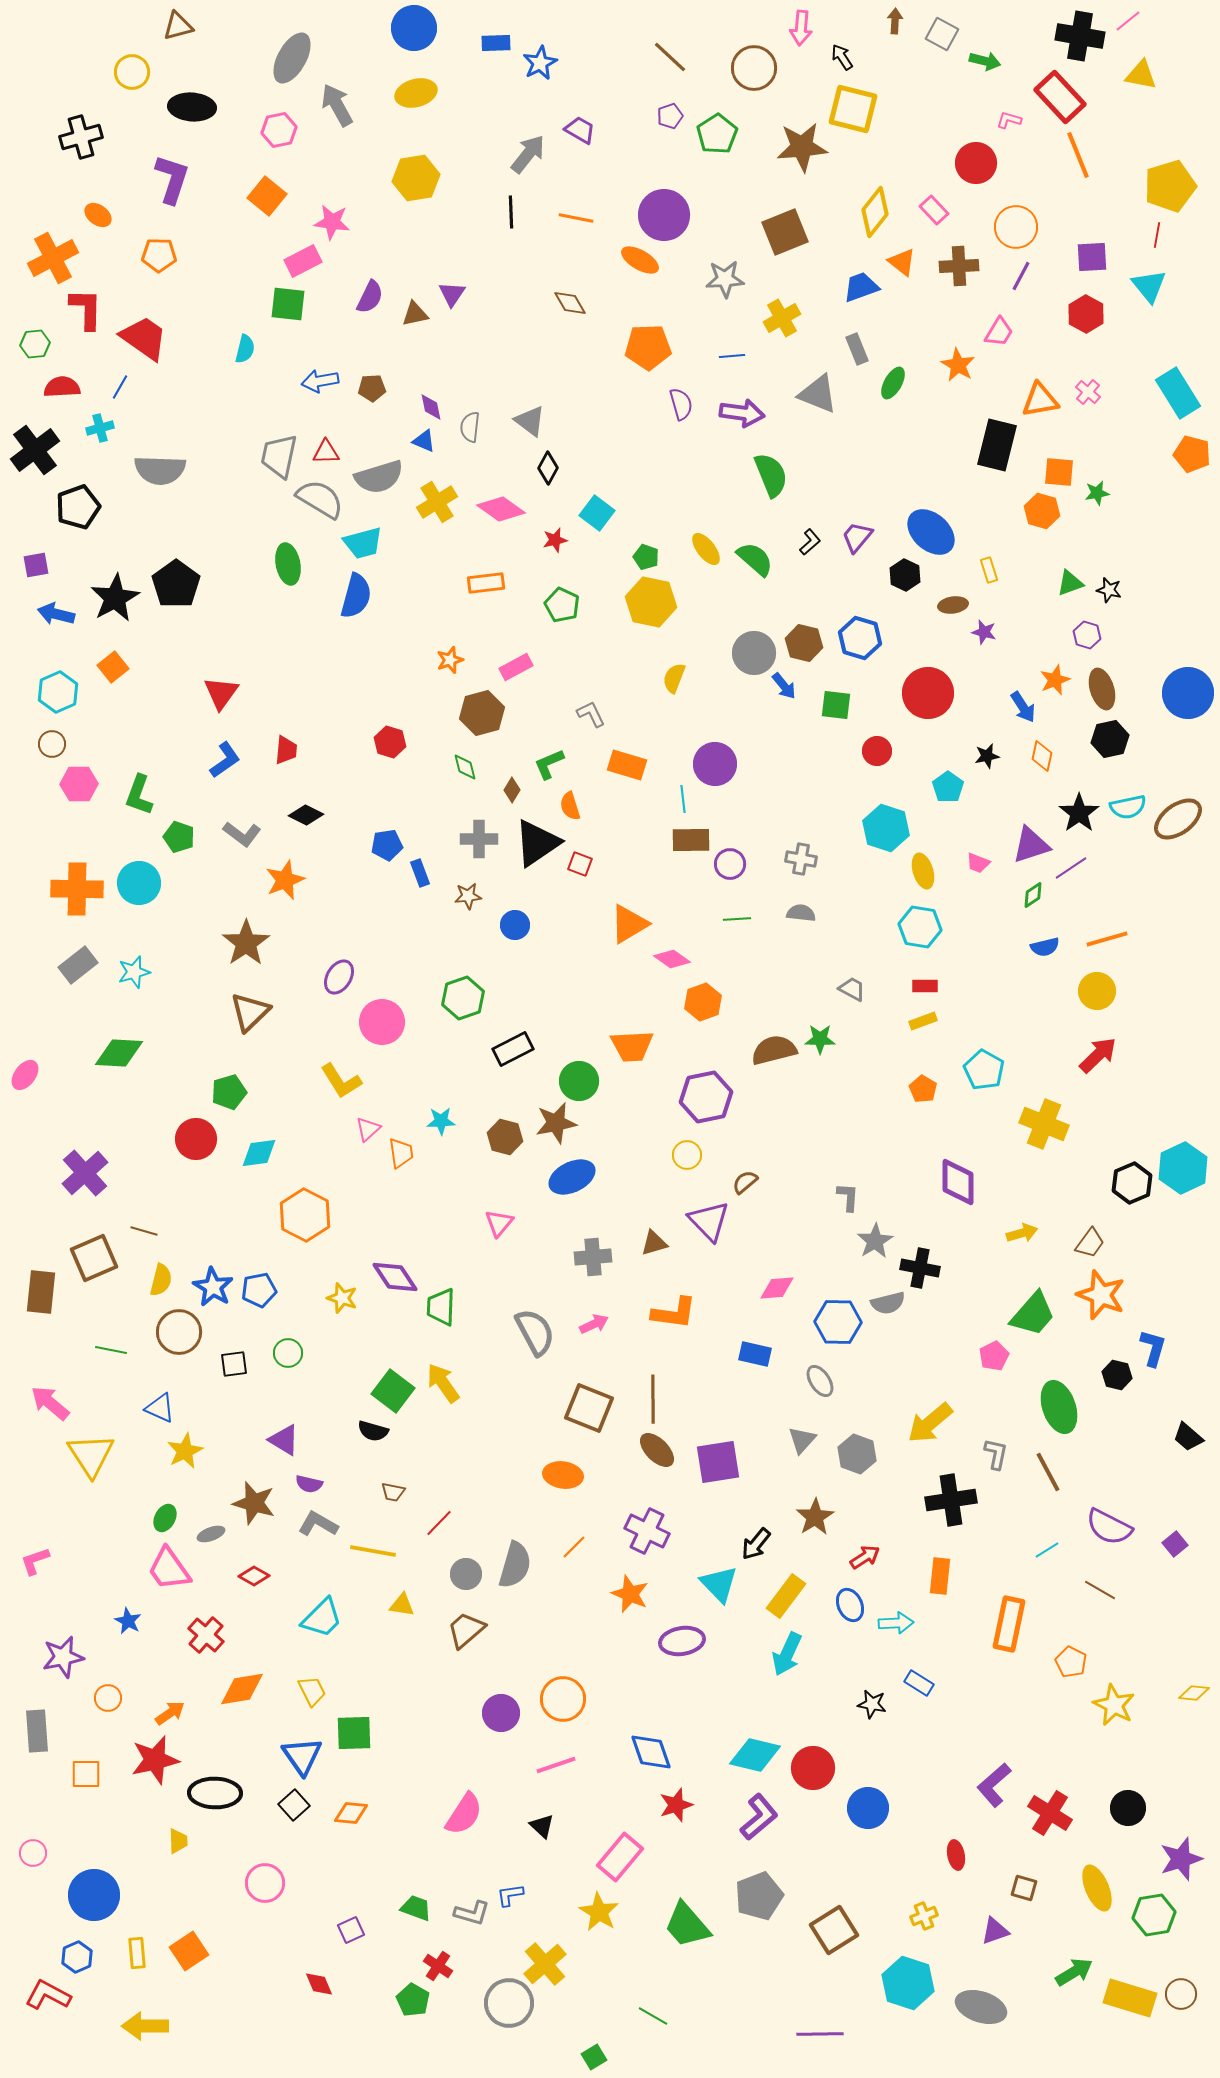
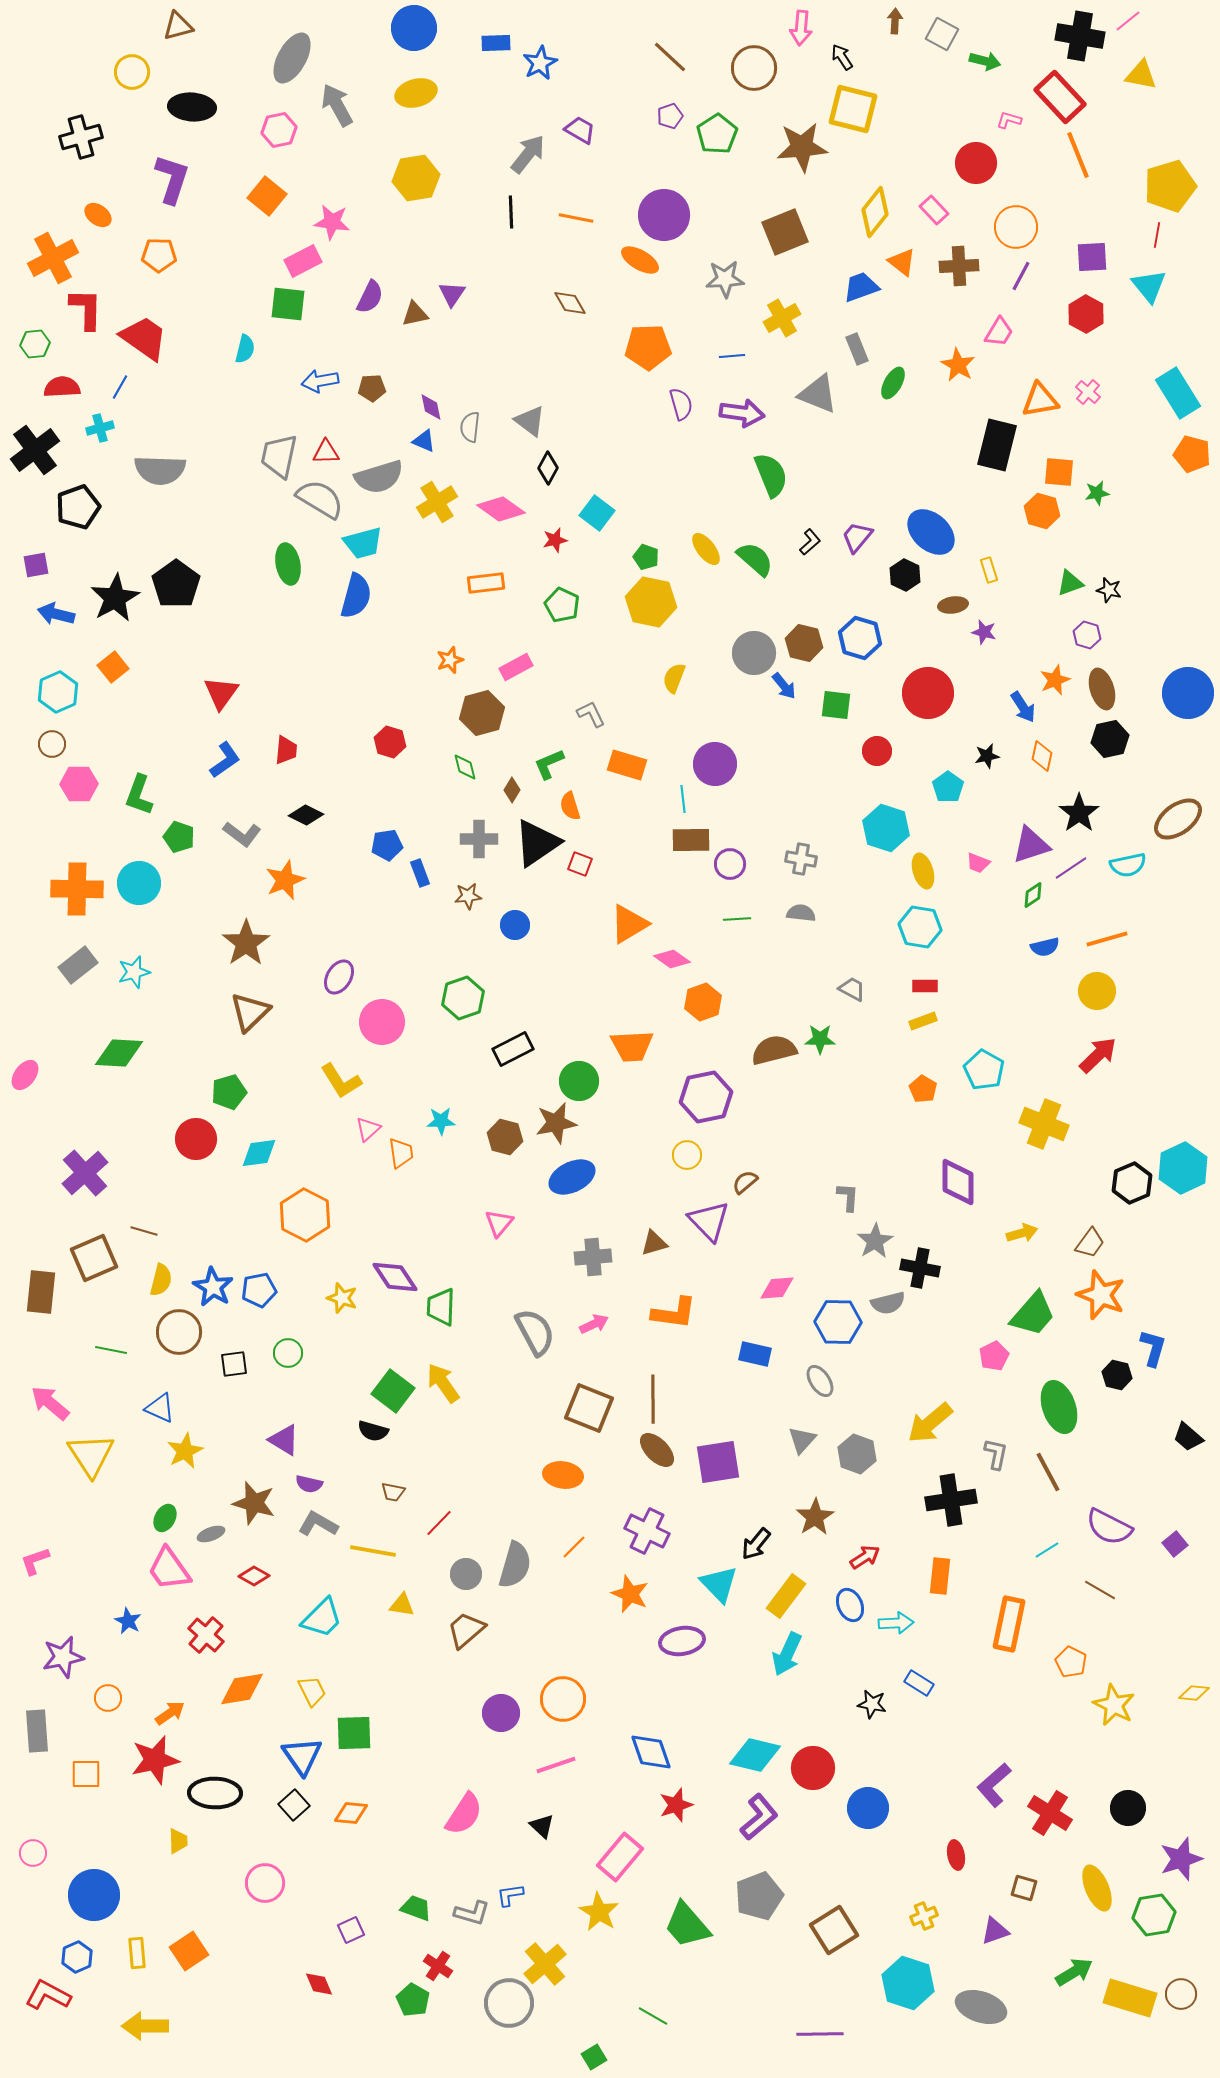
cyan semicircle at (1128, 807): moved 58 px down
